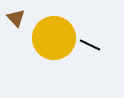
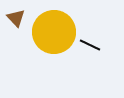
yellow circle: moved 6 px up
